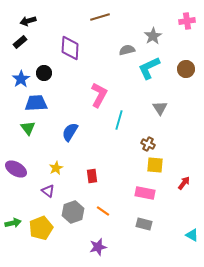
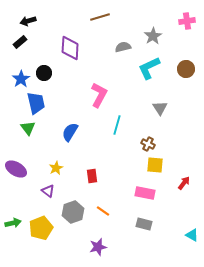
gray semicircle: moved 4 px left, 3 px up
blue trapezoid: rotated 80 degrees clockwise
cyan line: moved 2 px left, 5 px down
